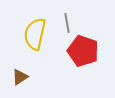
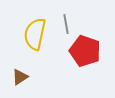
gray line: moved 1 px left, 1 px down
red pentagon: moved 2 px right
